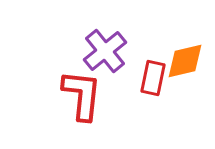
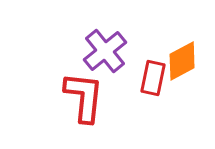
orange diamond: moved 3 px left; rotated 15 degrees counterclockwise
red L-shape: moved 2 px right, 2 px down
